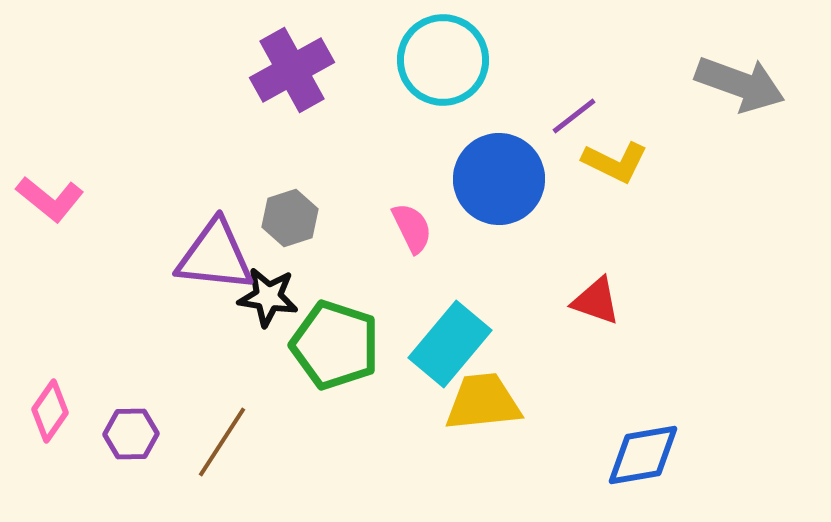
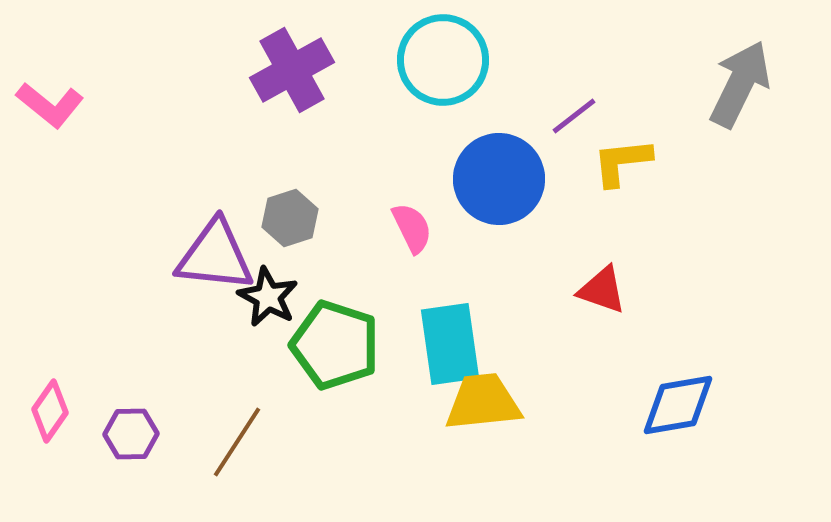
gray arrow: rotated 84 degrees counterclockwise
yellow L-shape: moved 7 px right; rotated 148 degrees clockwise
pink L-shape: moved 94 px up
black star: rotated 20 degrees clockwise
red triangle: moved 6 px right, 11 px up
cyan rectangle: rotated 48 degrees counterclockwise
brown line: moved 15 px right
blue diamond: moved 35 px right, 50 px up
